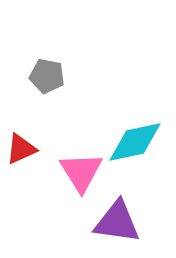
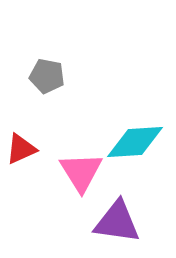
cyan diamond: rotated 8 degrees clockwise
